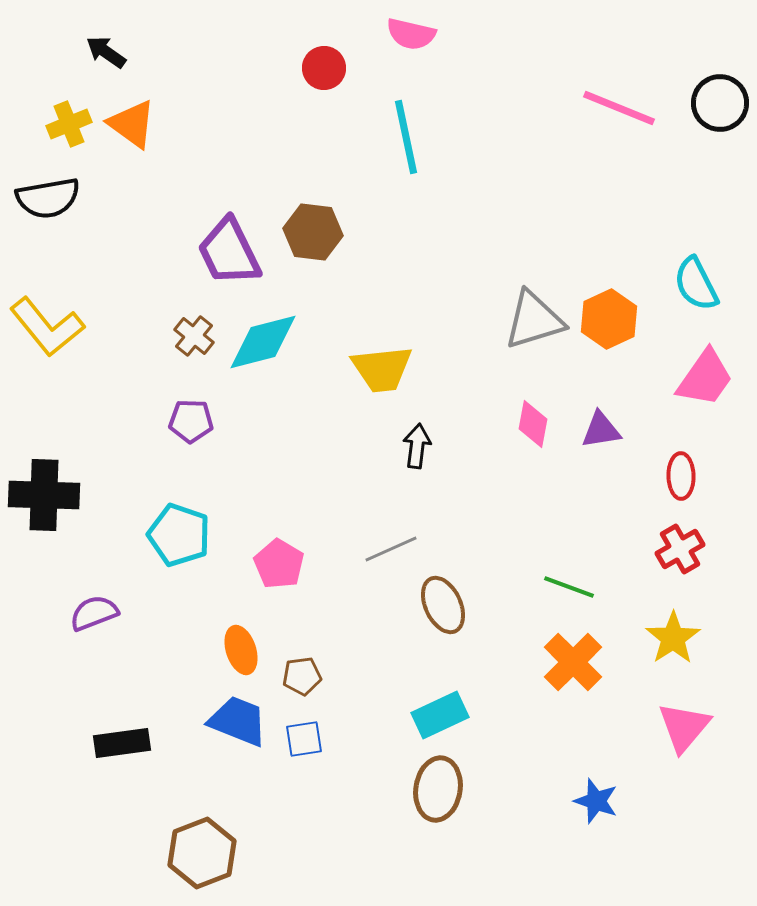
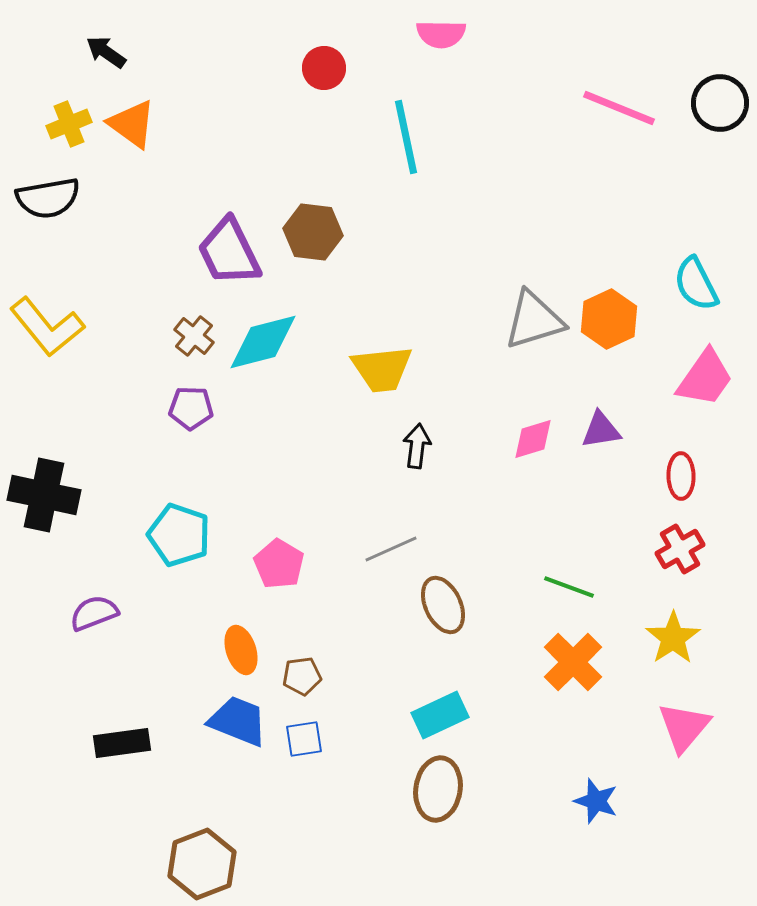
pink semicircle at (411, 34): moved 30 px right; rotated 12 degrees counterclockwise
purple pentagon at (191, 421): moved 13 px up
pink diamond at (533, 424): moved 15 px down; rotated 63 degrees clockwise
black cross at (44, 495): rotated 10 degrees clockwise
brown hexagon at (202, 853): moved 11 px down
